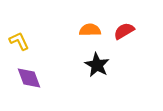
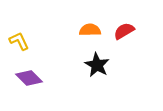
purple diamond: rotated 24 degrees counterclockwise
